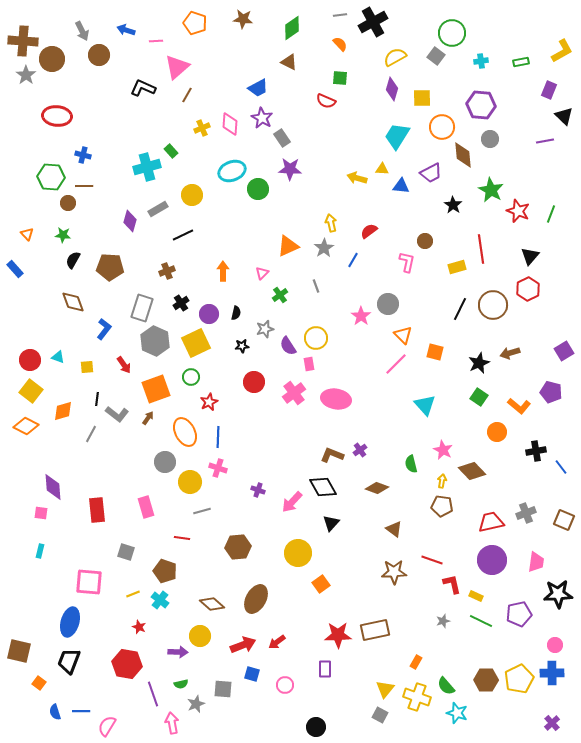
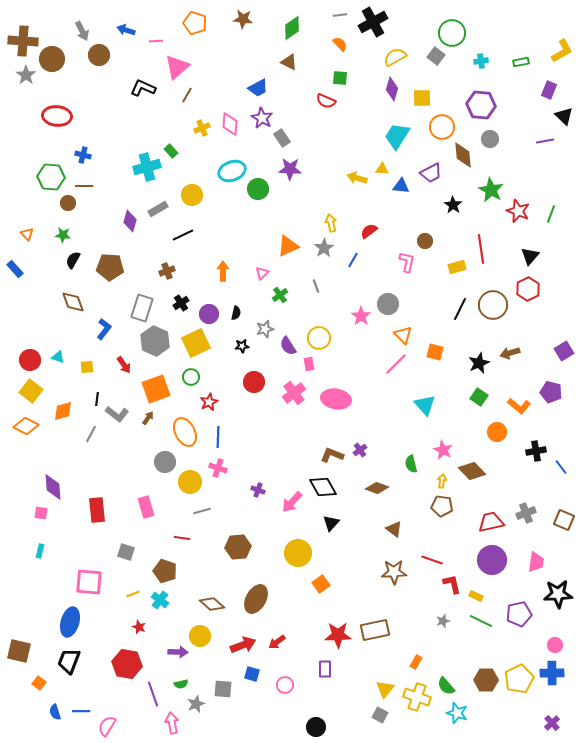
yellow circle at (316, 338): moved 3 px right
